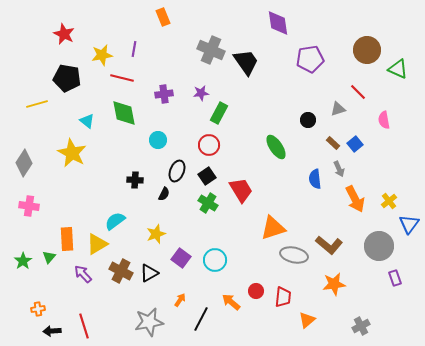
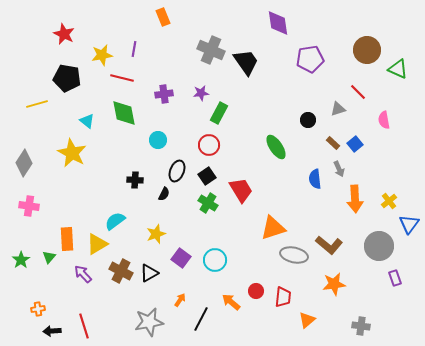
orange arrow at (355, 199): rotated 24 degrees clockwise
green star at (23, 261): moved 2 px left, 1 px up
gray cross at (361, 326): rotated 36 degrees clockwise
